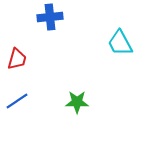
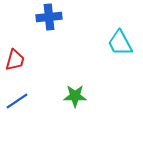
blue cross: moved 1 px left
red trapezoid: moved 2 px left, 1 px down
green star: moved 2 px left, 6 px up
